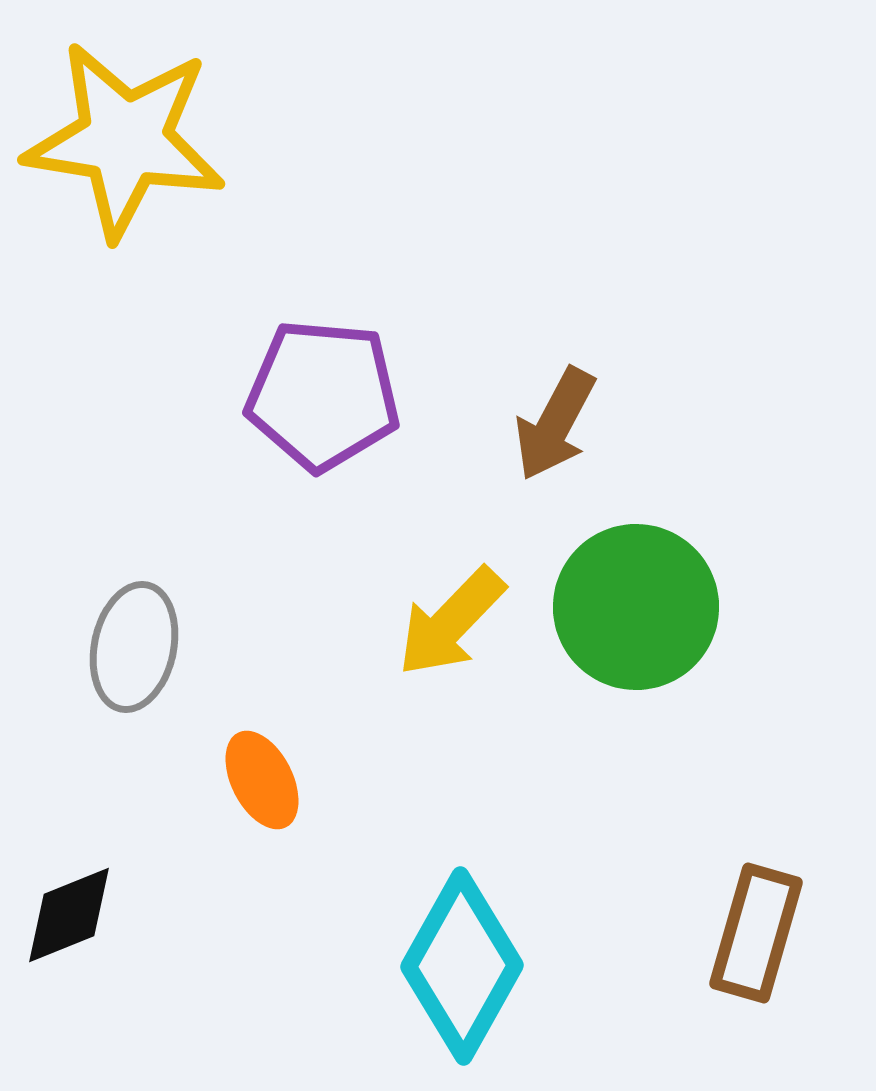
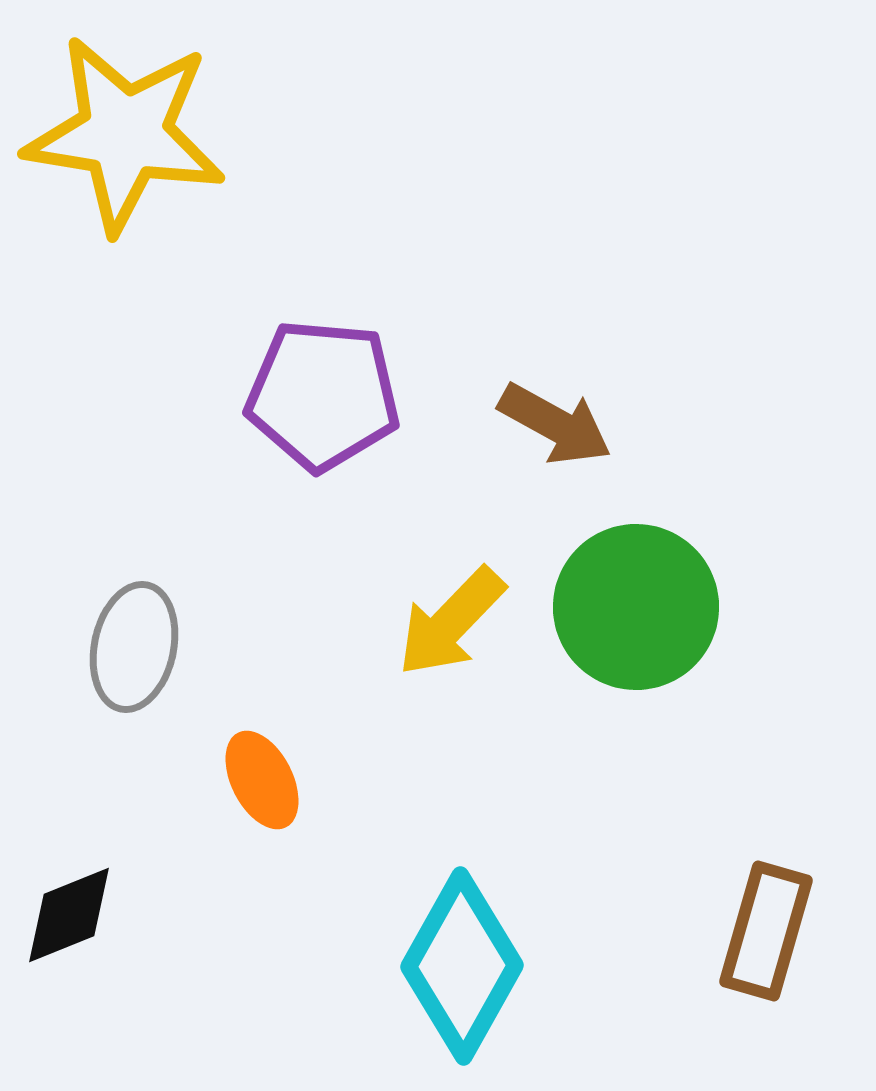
yellow star: moved 6 px up
brown arrow: rotated 89 degrees counterclockwise
brown rectangle: moved 10 px right, 2 px up
